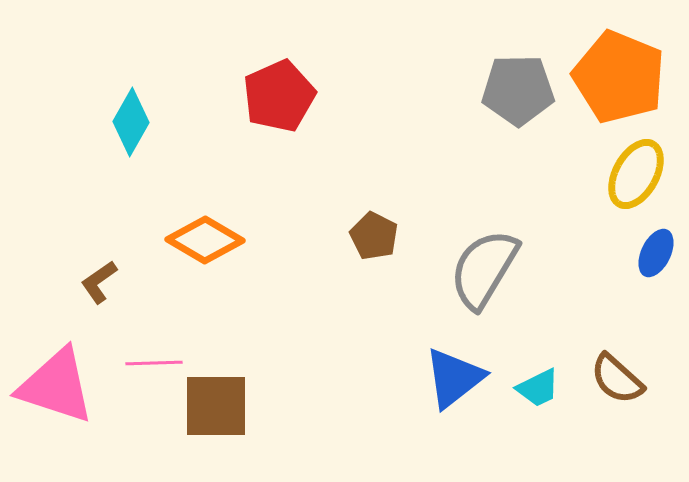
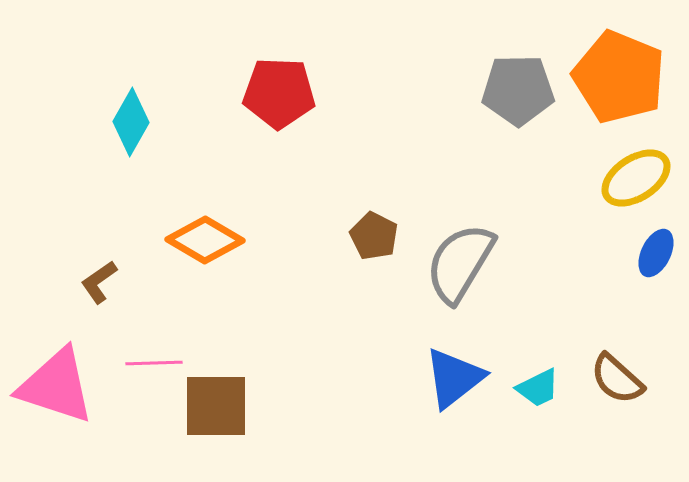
red pentagon: moved 3 px up; rotated 26 degrees clockwise
yellow ellipse: moved 4 px down; rotated 28 degrees clockwise
gray semicircle: moved 24 px left, 6 px up
